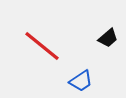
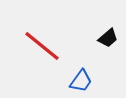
blue trapezoid: rotated 20 degrees counterclockwise
